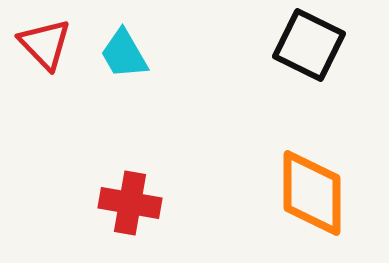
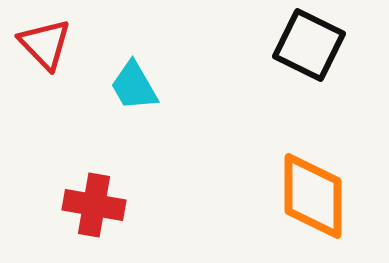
cyan trapezoid: moved 10 px right, 32 px down
orange diamond: moved 1 px right, 3 px down
red cross: moved 36 px left, 2 px down
